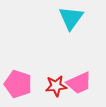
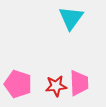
pink trapezoid: rotated 68 degrees counterclockwise
